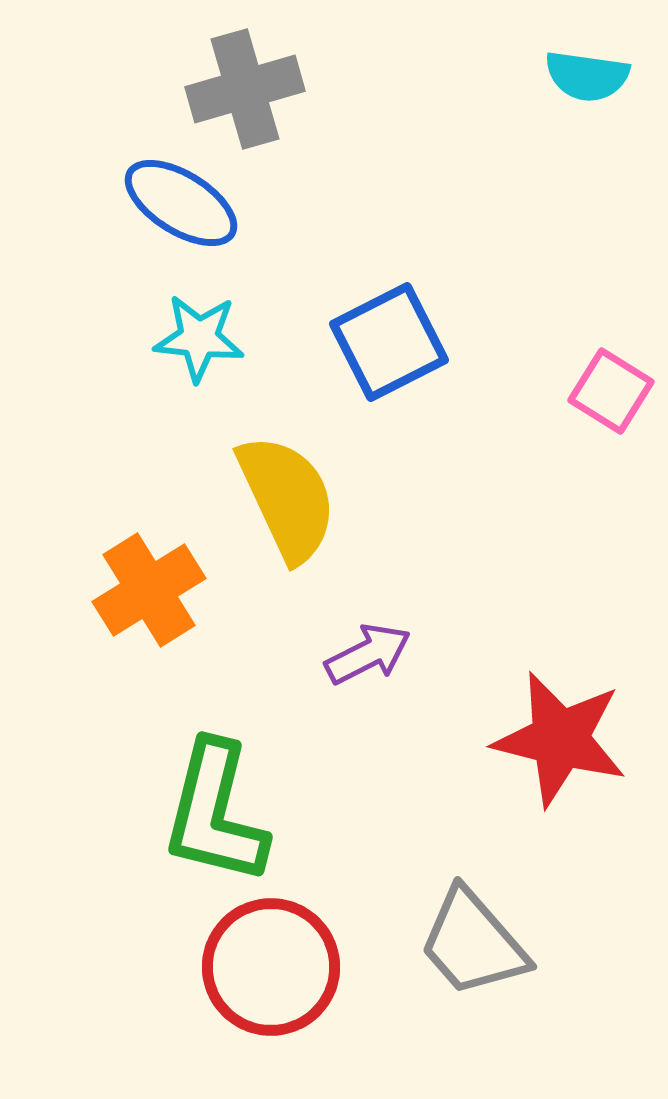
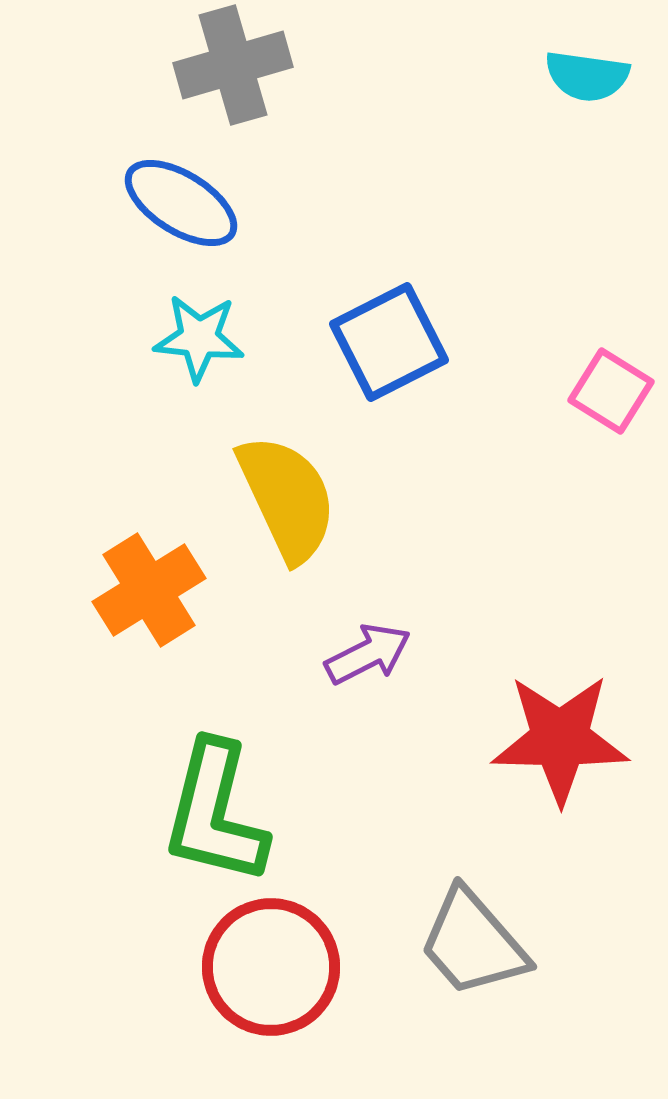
gray cross: moved 12 px left, 24 px up
red star: rotated 13 degrees counterclockwise
